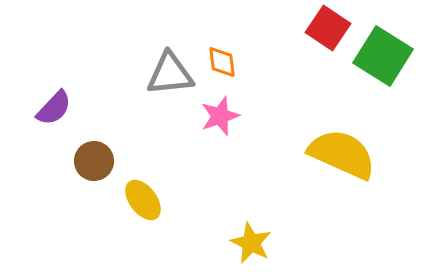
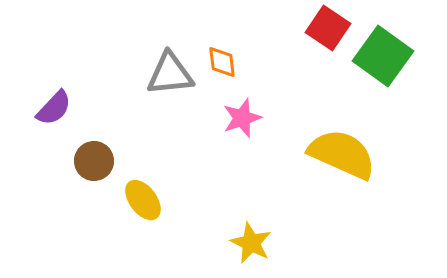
green square: rotated 4 degrees clockwise
pink star: moved 22 px right, 2 px down
